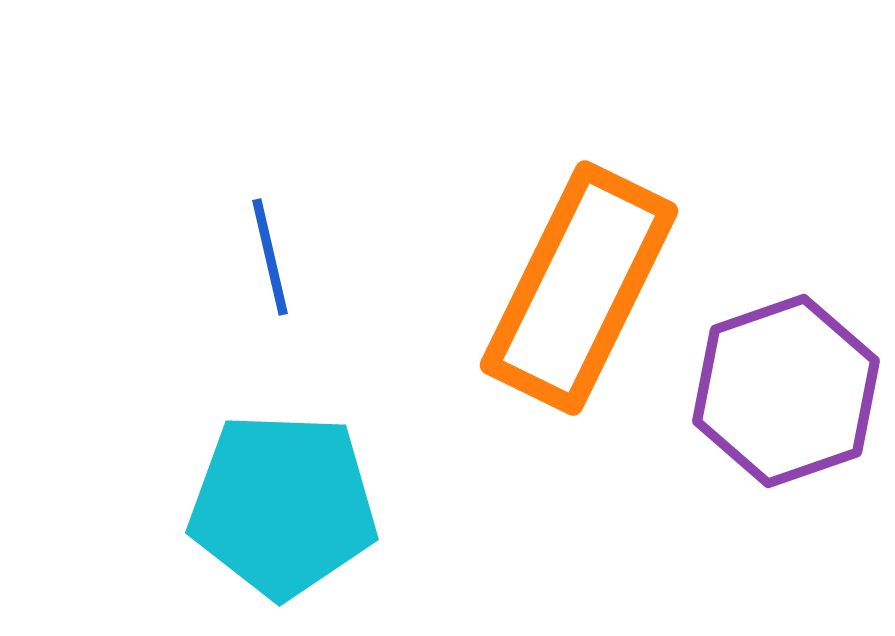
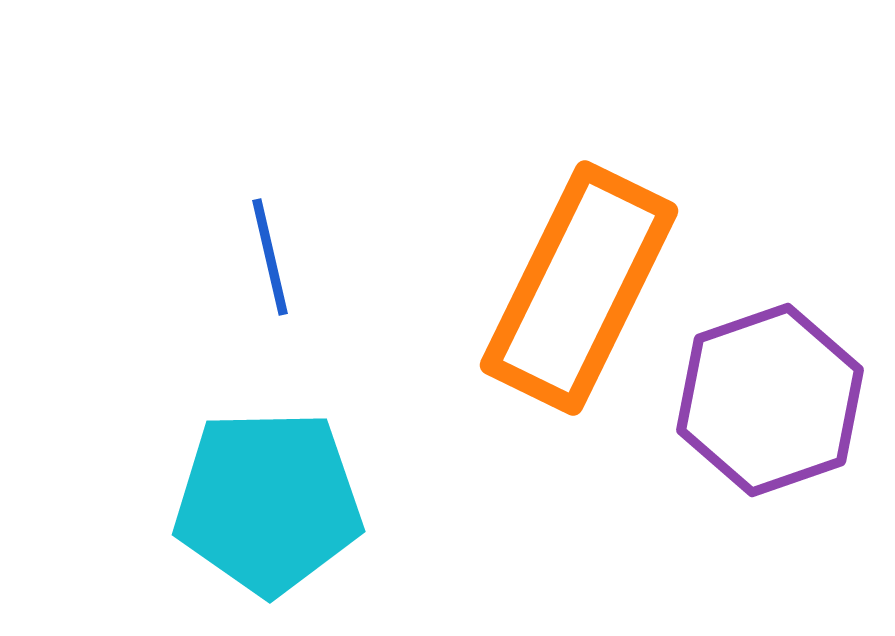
purple hexagon: moved 16 px left, 9 px down
cyan pentagon: moved 15 px left, 3 px up; rotated 3 degrees counterclockwise
